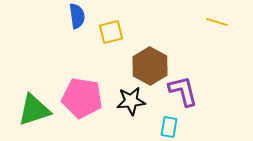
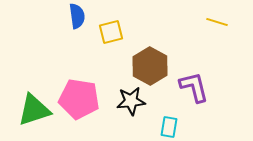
purple L-shape: moved 11 px right, 4 px up
pink pentagon: moved 3 px left, 1 px down
